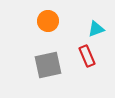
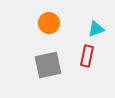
orange circle: moved 1 px right, 2 px down
red rectangle: rotated 35 degrees clockwise
